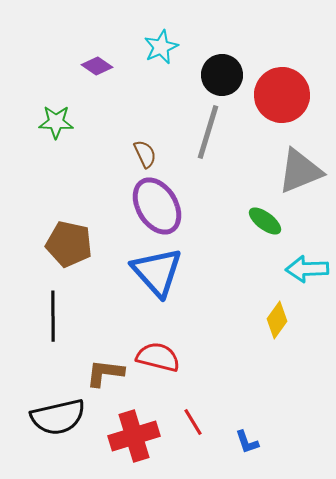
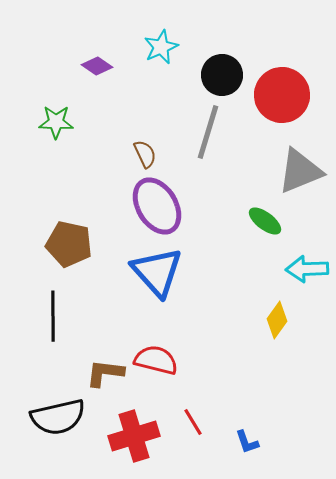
red semicircle: moved 2 px left, 3 px down
